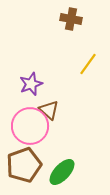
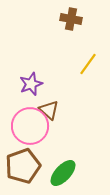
brown pentagon: moved 1 px left, 1 px down
green ellipse: moved 1 px right, 1 px down
